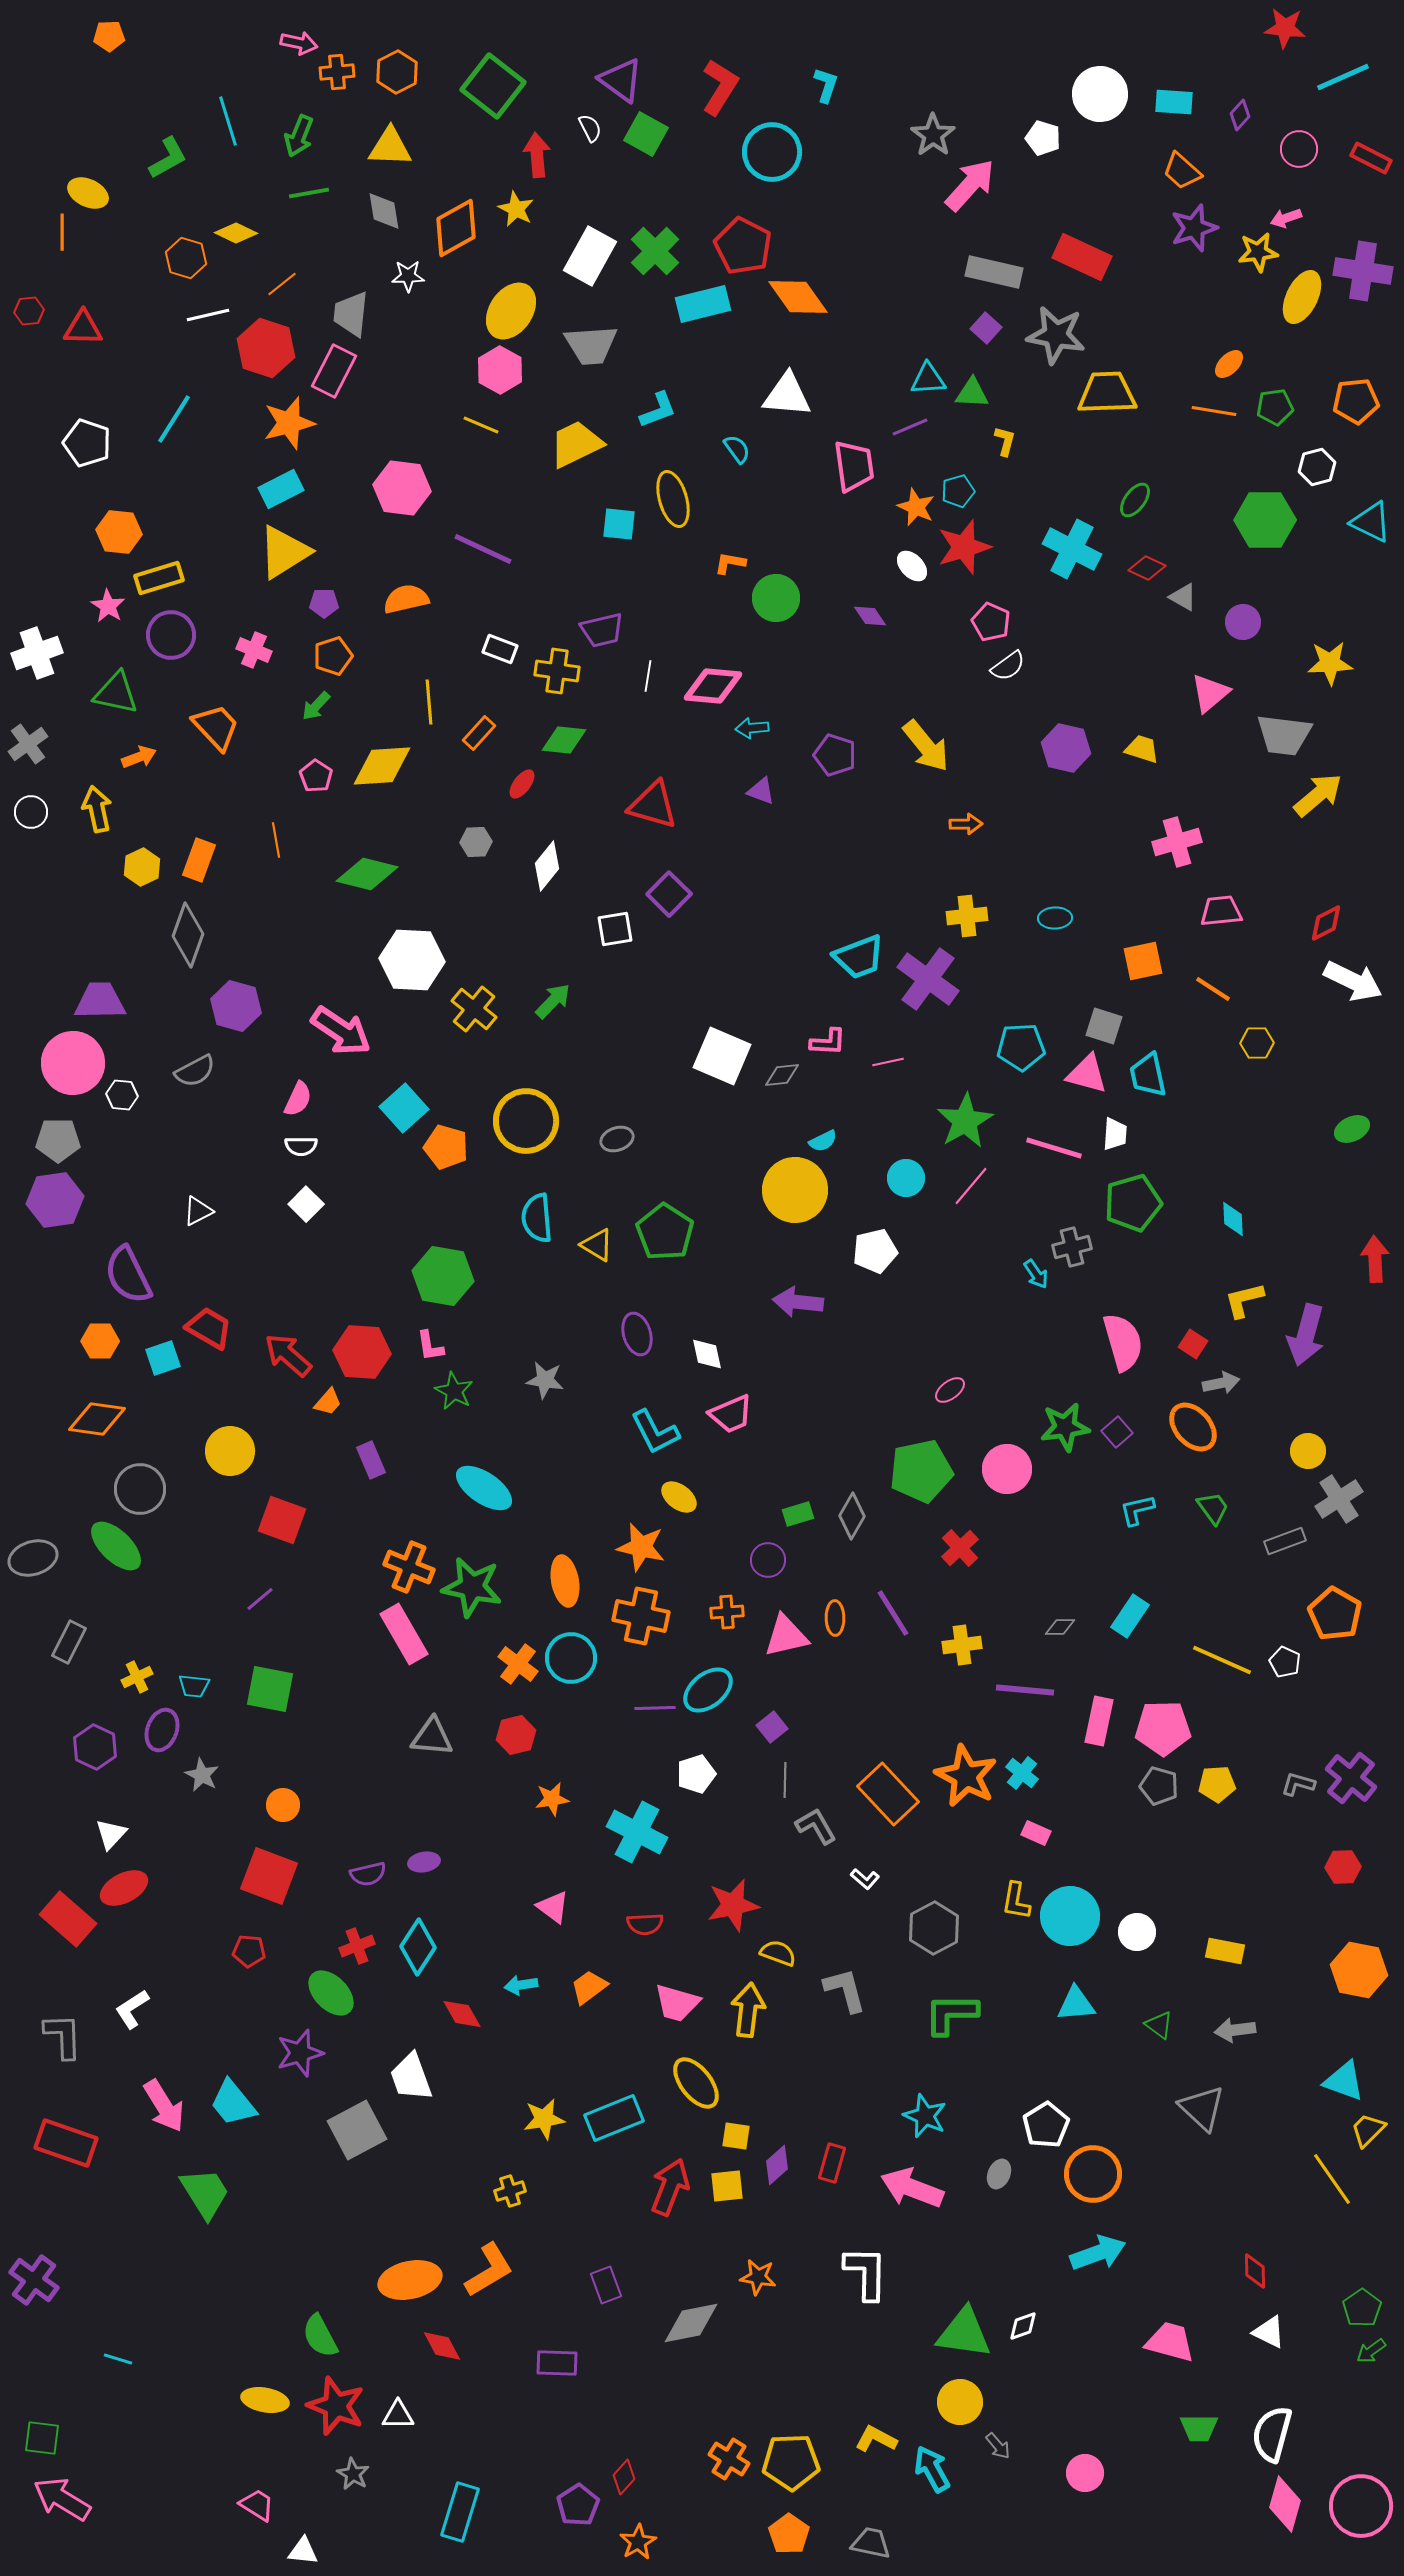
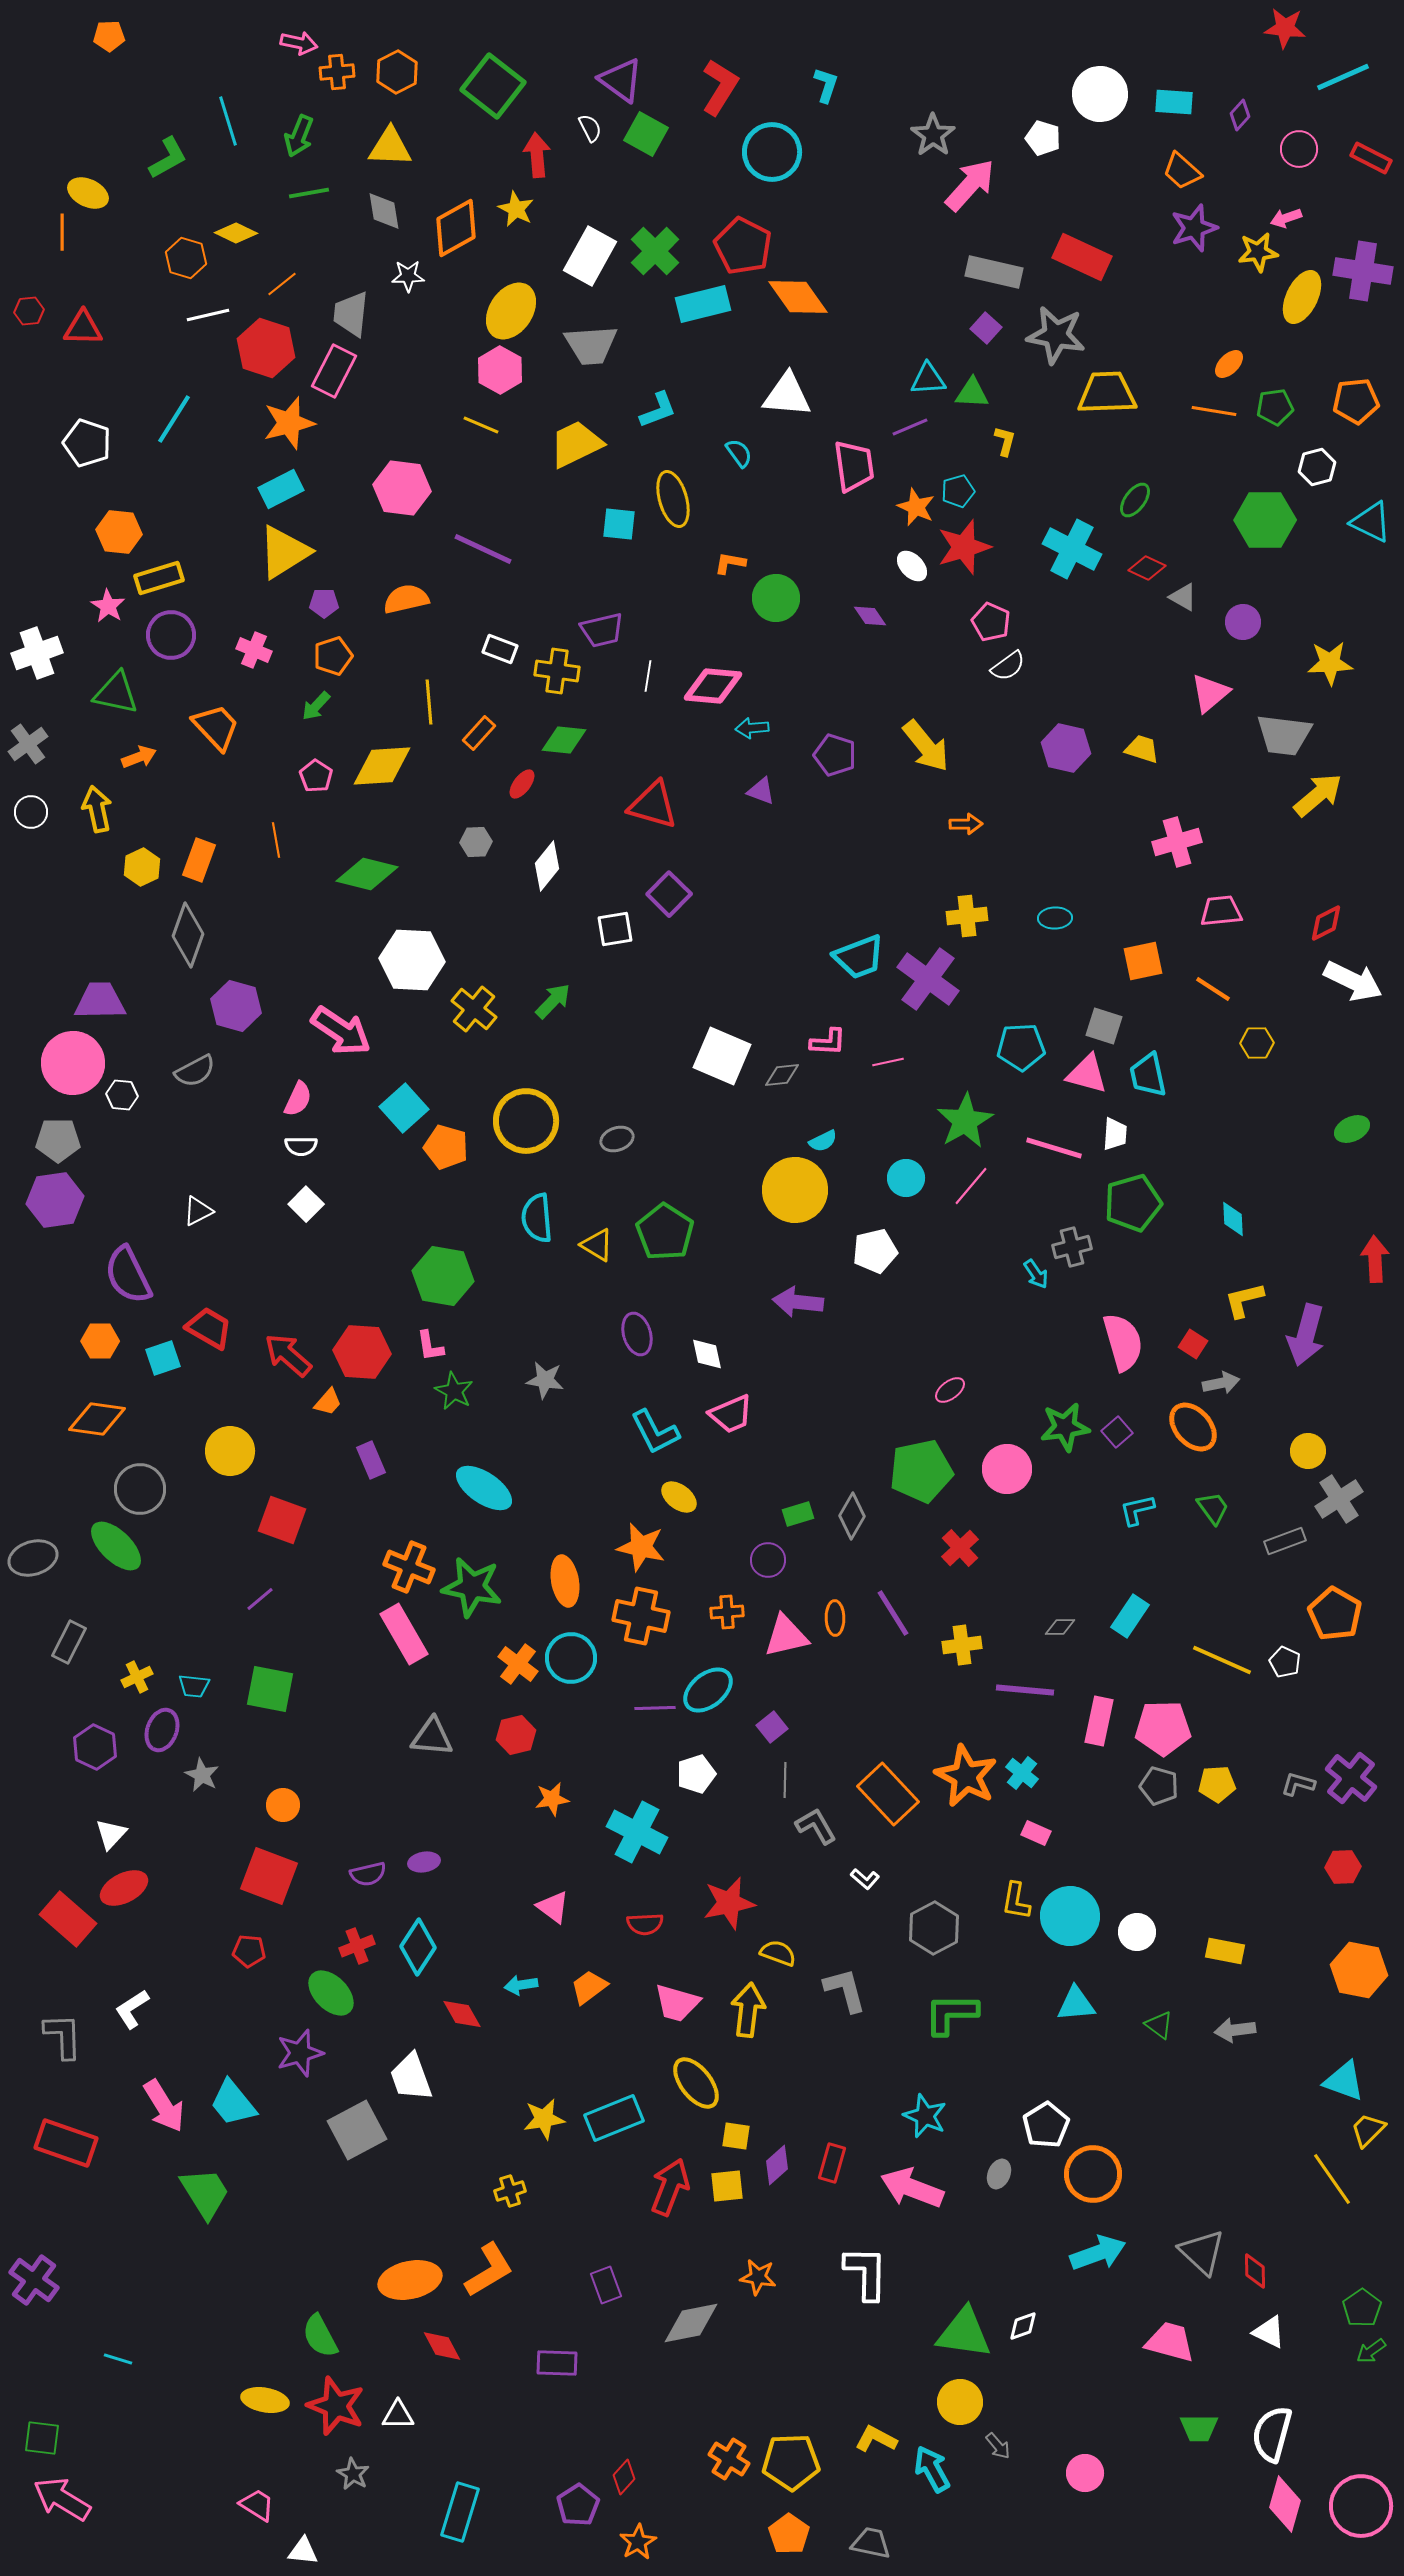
cyan semicircle at (737, 449): moved 2 px right, 4 px down
red star at (733, 1905): moved 4 px left, 2 px up
gray triangle at (1202, 2108): moved 144 px down
